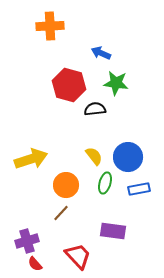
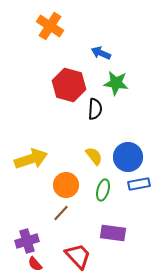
orange cross: rotated 36 degrees clockwise
black semicircle: rotated 100 degrees clockwise
green ellipse: moved 2 px left, 7 px down
blue rectangle: moved 5 px up
purple rectangle: moved 2 px down
